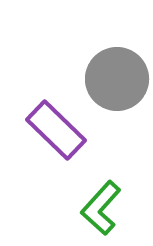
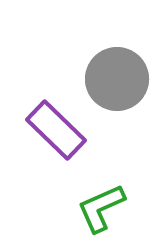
green L-shape: rotated 24 degrees clockwise
